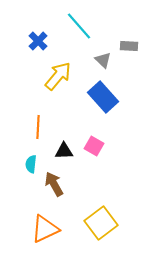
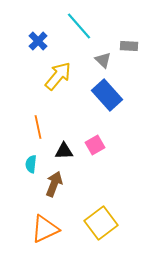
blue rectangle: moved 4 px right, 2 px up
orange line: rotated 15 degrees counterclockwise
pink square: moved 1 px right, 1 px up; rotated 30 degrees clockwise
brown arrow: rotated 50 degrees clockwise
